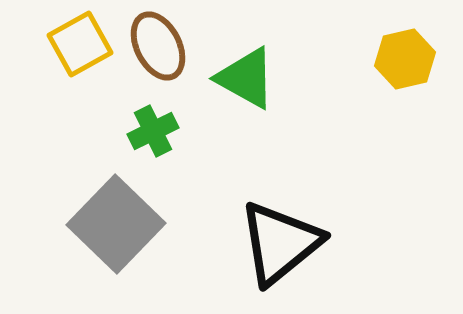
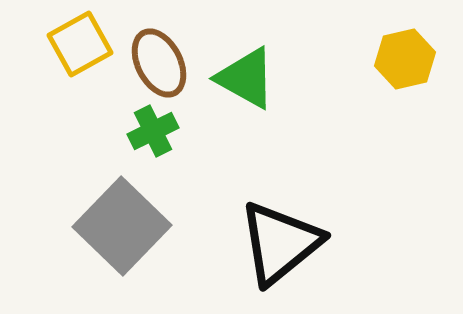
brown ellipse: moved 1 px right, 17 px down
gray square: moved 6 px right, 2 px down
